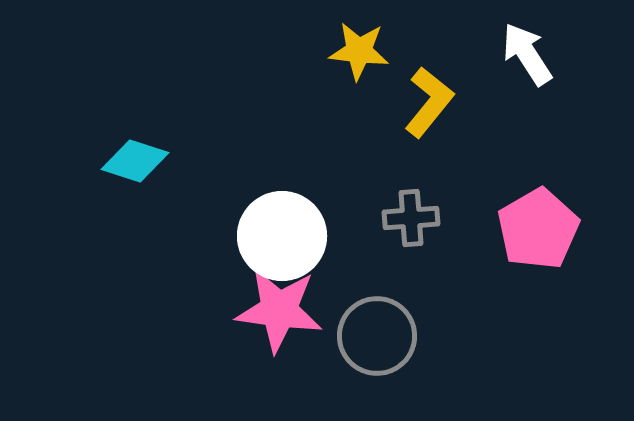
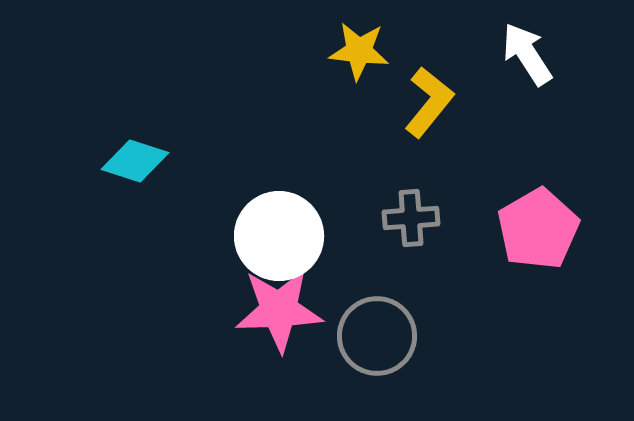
white circle: moved 3 px left
pink star: rotated 10 degrees counterclockwise
